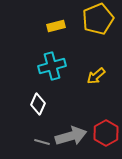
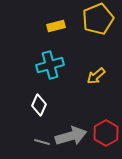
cyan cross: moved 2 px left, 1 px up
white diamond: moved 1 px right, 1 px down
